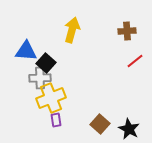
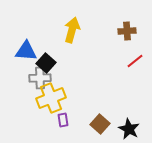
purple rectangle: moved 7 px right
